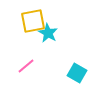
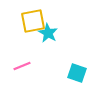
pink line: moved 4 px left; rotated 18 degrees clockwise
cyan square: rotated 12 degrees counterclockwise
